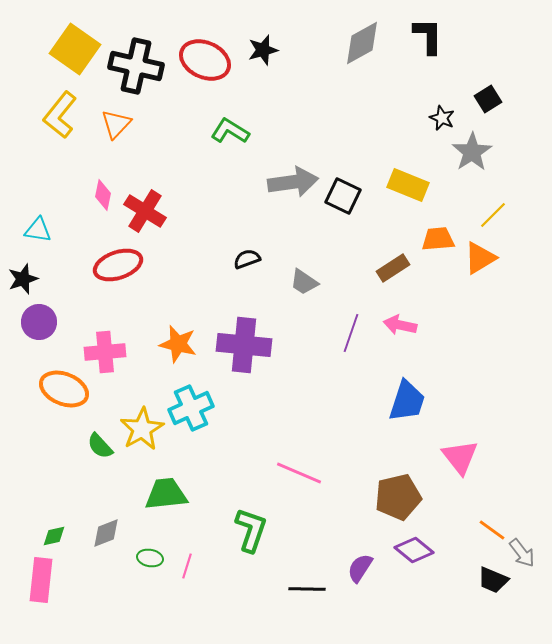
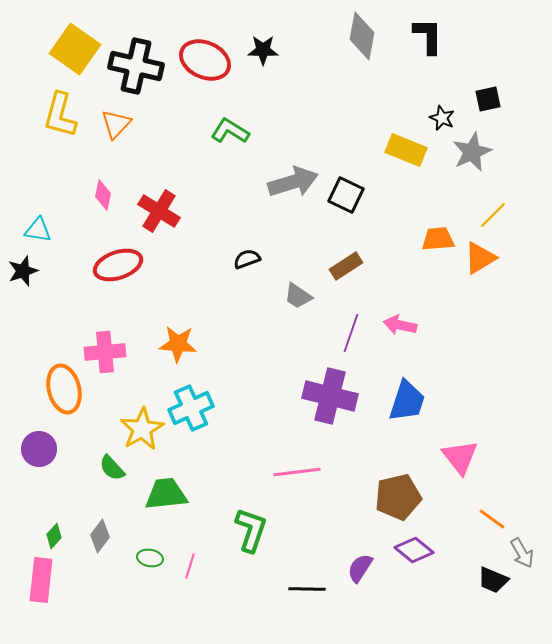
gray diamond at (362, 43): moved 7 px up; rotated 51 degrees counterclockwise
black star at (263, 50): rotated 16 degrees clockwise
black square at (488, 99): rotated 20 degrees clockwise
yellow L-shape at (60, 115): rotated 24 degrees counterclockwise
gray star at (472, 152): rotated 9 degrees clockwise
gray arrow at (293, 182): rotated 9 degrees counterclockwise
yellow rectangle at (408, 185): moved 2 px left, 35 px up
black square at (343, 196): moved 3 px right, 1 px up
red cross at (145, 211): moved 14 px right
brown rectangle at (393, 268): moved 47 px left, 2 px up
black star at (23, 279): moved 8 px up
gray trapezoid at (304, 282): moved 6 px left, 14 px down
purple circle at (39, 322): moved 127 px down
orange star at (178, 344): rotated 9 degrees counterclockwise
purple cross at (244, 345): moved 86 px right, 51 px down; rotated 8 degrees clockwise
orange ellipse at (64, 389): rotated 54 degrees clockwise
green semicircle at (100, 446): moved 12 px right, 22 px down
pink line at (299, 473): moved 2 px left, 1 px up; rotated 30 degrees counterclockwise
orange line at (492, 530): moved 11 px up
gray diamond at (106, 533): moved 6 px left, 3 px down; rotated 32 degrees counterclockwise
green diamond at (54, 536): rotated 35 degrees counterclockwise
gray arrow at (522, 553): rotated 8 degrees clockwise
pink line at (187, 566): moved 3 px right
